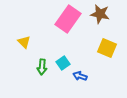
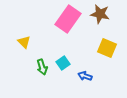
green arrow: rotated 21 degrees counterclockwise
blue arrow: moved 5 px right
